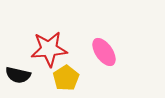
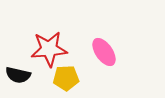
yellow pentagon: rotated 30 degrees clockwise
